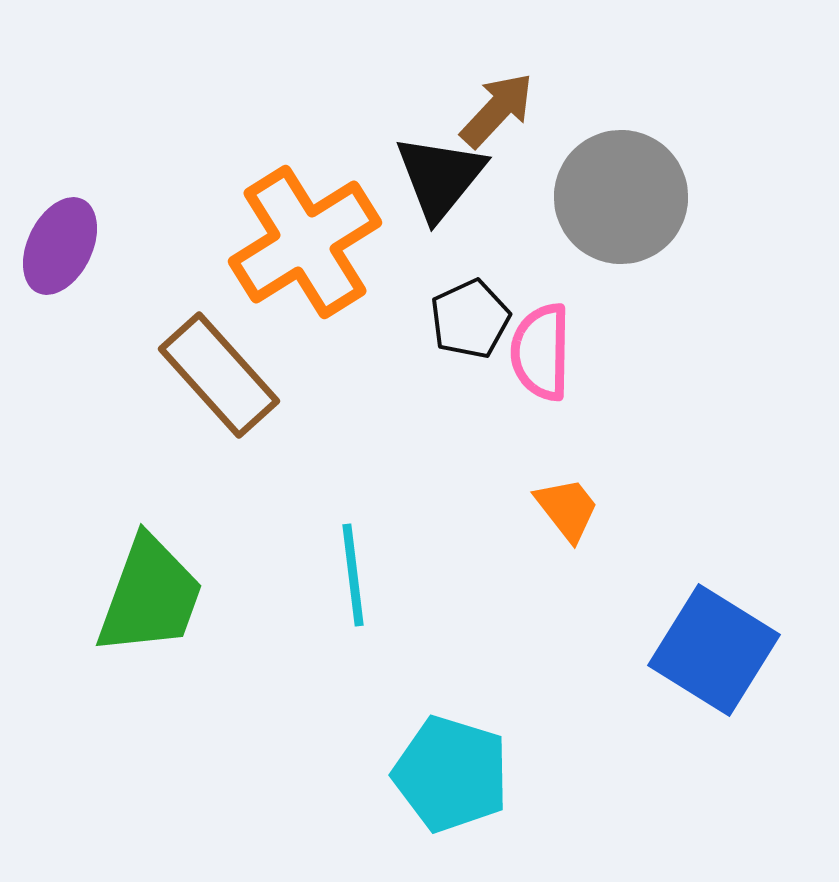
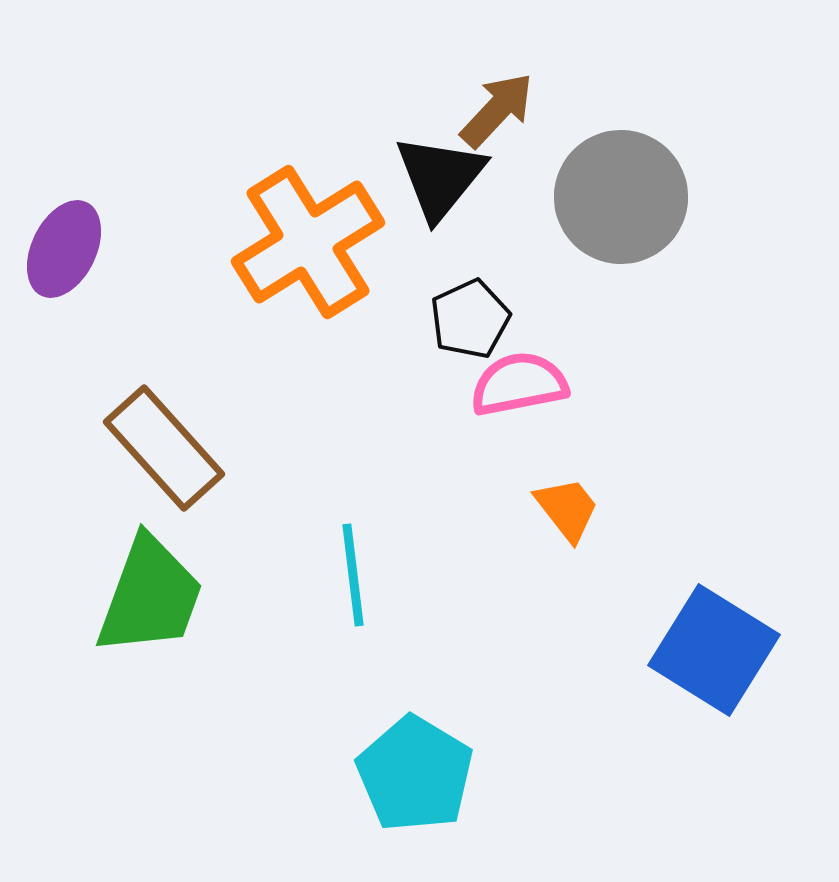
orange cross: moved 3 px right
purple ellipse: moved 4 px right, 3 px down
pink semicircle: moved 22 px left, 32 px down; rotated 78 degrees clockwise
brown rectangle: moved 55 px left, 73 px down
cyan pentagon: moved 36 px left; rotated 14 degrees clockwise
